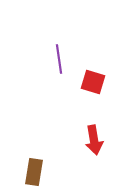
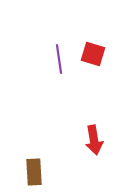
red square: moved 28 px up
brown rectangle: rotated 12 degrees counterclockwise
